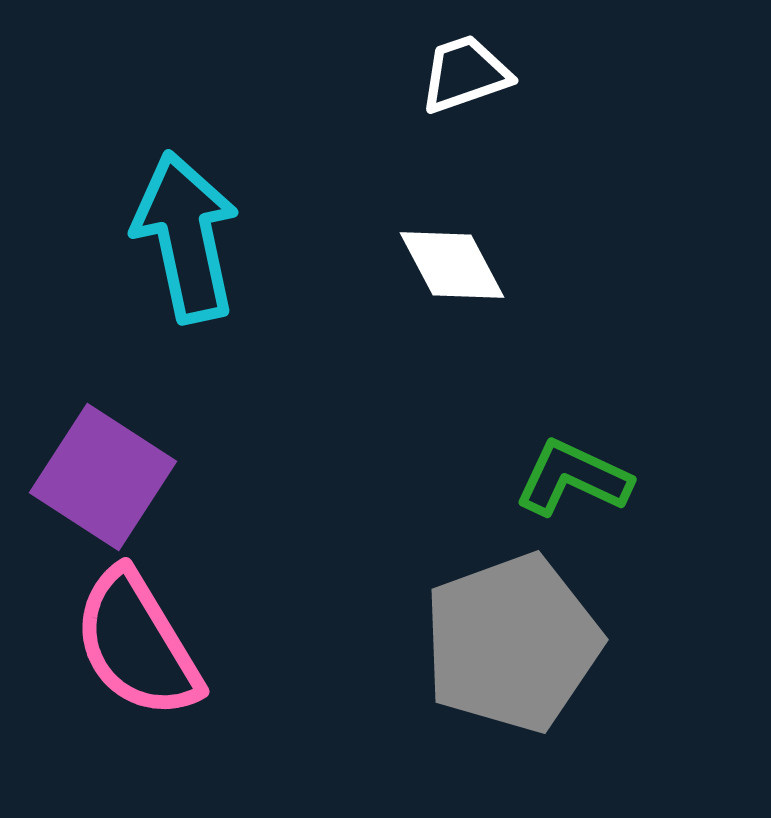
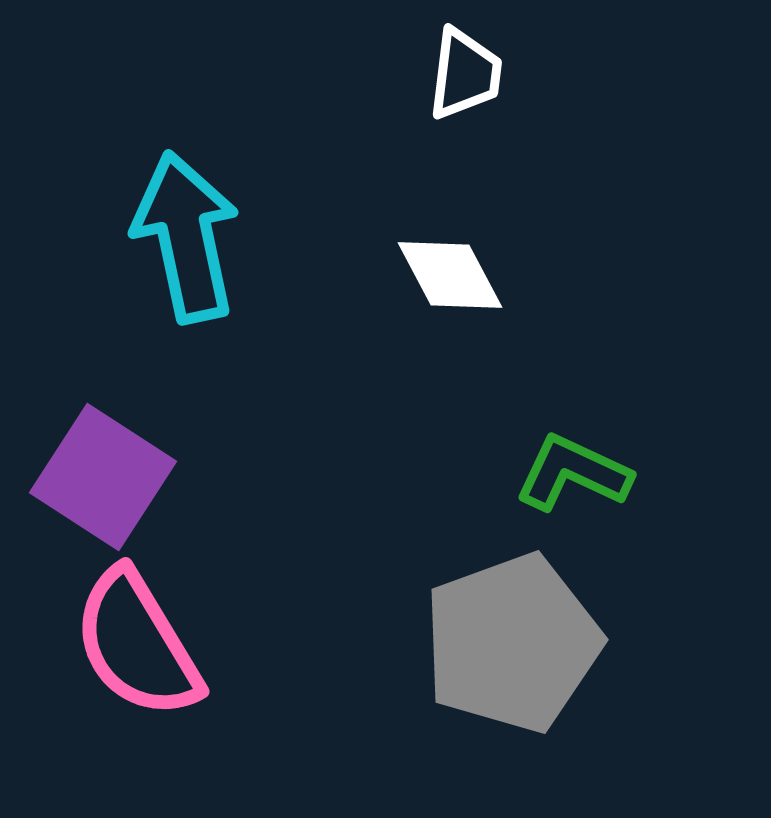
white trapezoid: rotated 116 degrees clockwise
white diamond: moved 2 px left, 10 px down
green L-shape: moved 5 px up
